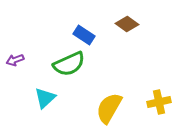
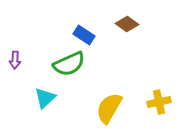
purple arrow: rotated 66 degrees counterclockwise
